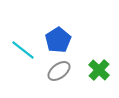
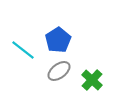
green cross: moved 7 px left, 10 px down
